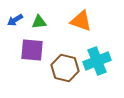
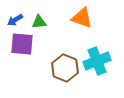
orange triangle: moved 1 px right, 3 px up
purple square: moved 10 px left, 6 px up
brown hexagon: rotated 8 degrees clockwise
